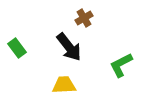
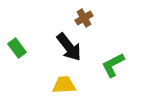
green L-shape: moved 8 px left
